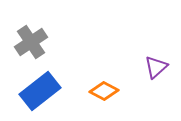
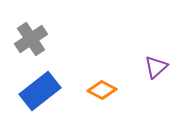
gray cross: moved 3 px up
orange diamond: moved 2 px left, 1 px up
